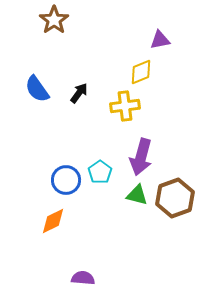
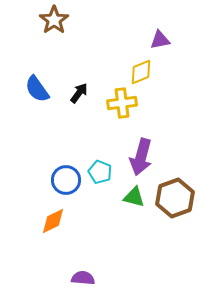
yellow cross: moved 3 px left, 3 px up
cyan pentagon: rotated 15 degrees counterclockwise
green triangle: moved 3 px left, 2 px down
